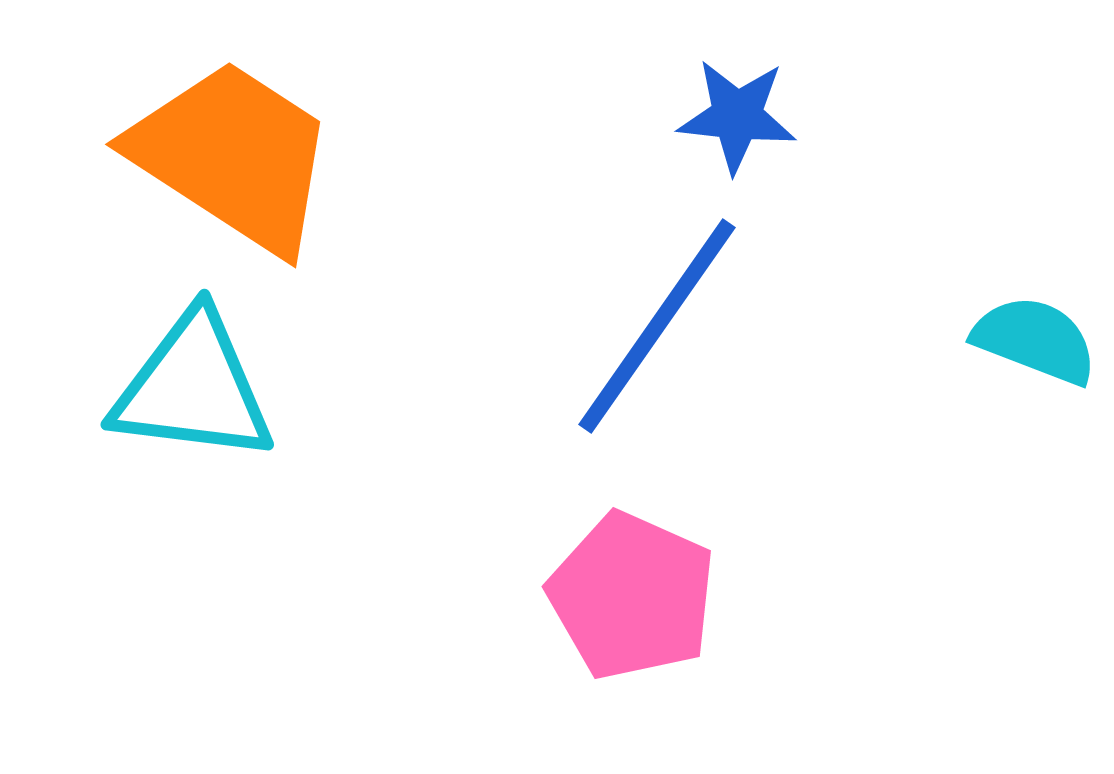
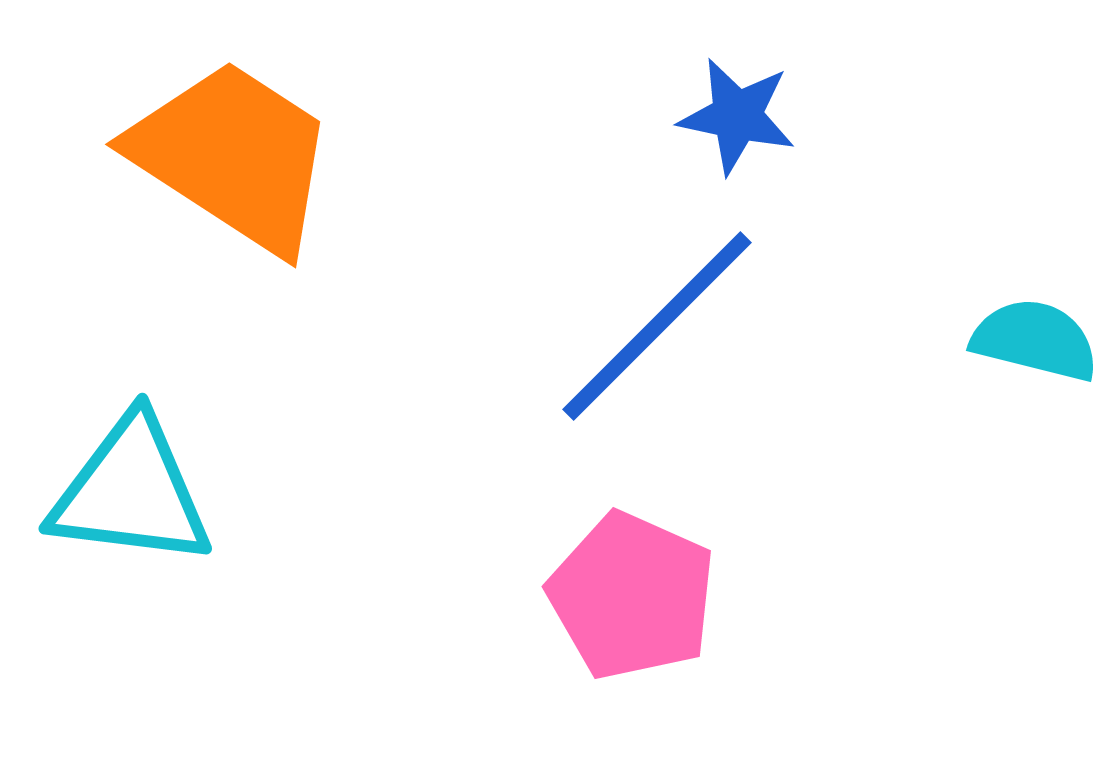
blue star: rotated 6 degrees clockwise
blue line: rotated 10 degrees clockwise
cyan semicircle: rotated 7 degrees counterclockwise
cyan triangle: moved 62 px left, 104 px down
